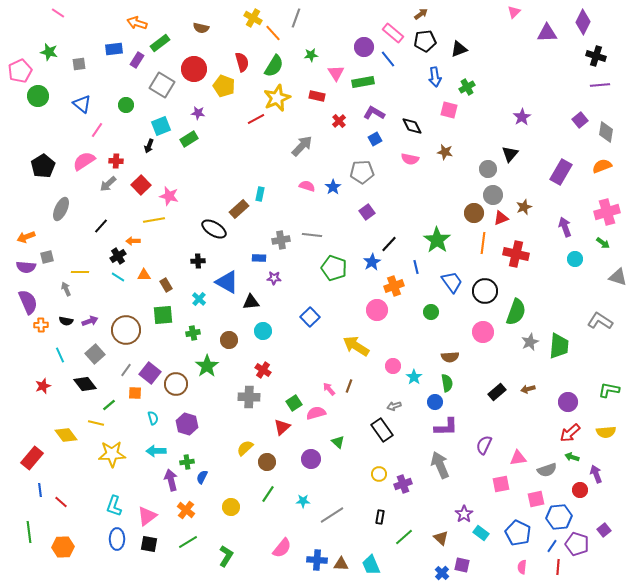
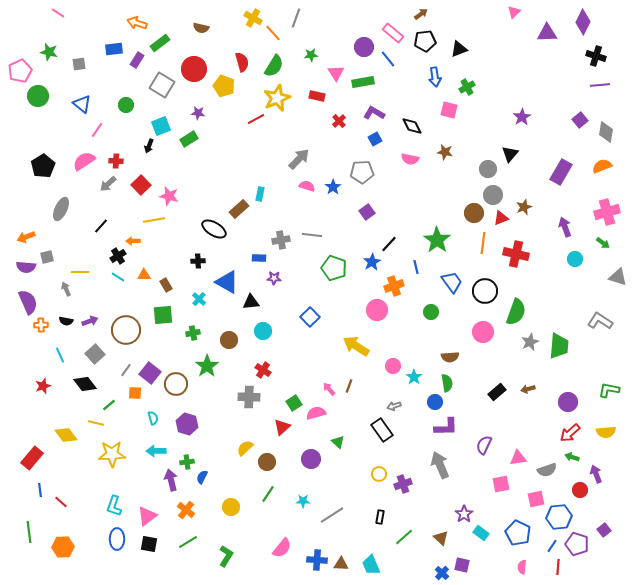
gray arrow at (302, 146): moved 3 px left, 13 px down
